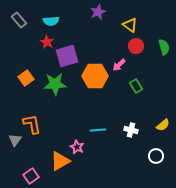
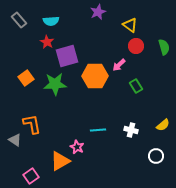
gray triangle: rotated 32 degrees counterclockwise
